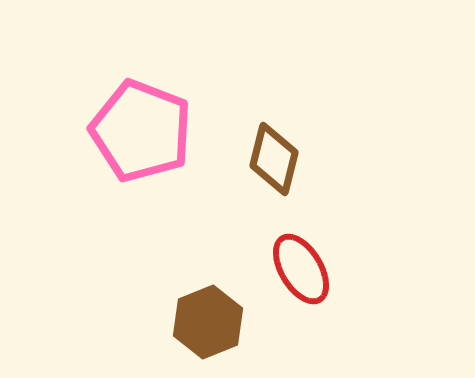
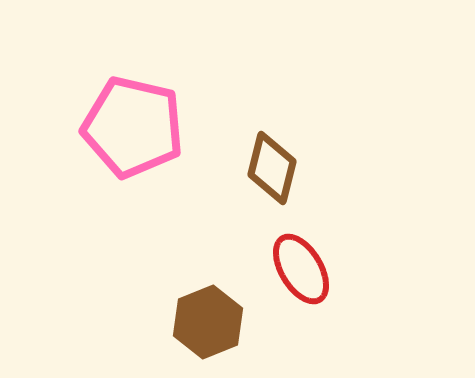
pink pentagon: moved 8 px left, 4 px up; rotated 8 degrees counterclockwise
brown diamond: moved 2 px left, 9 px down
